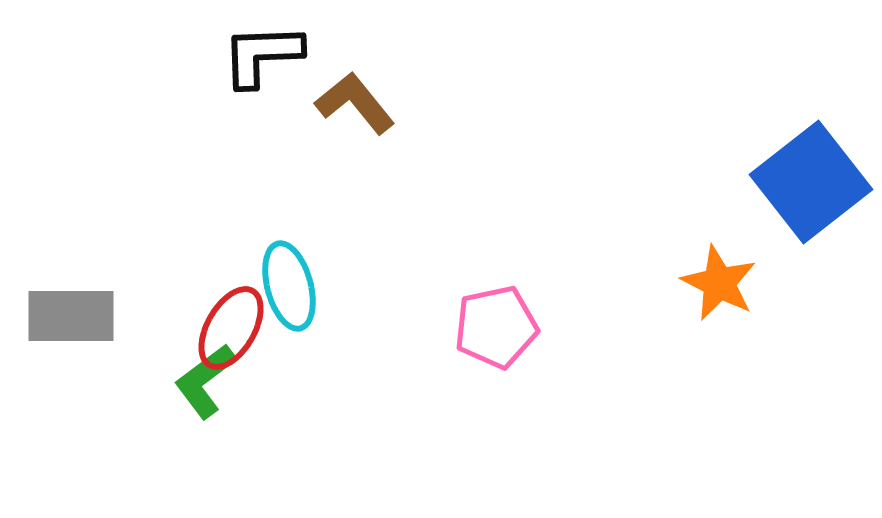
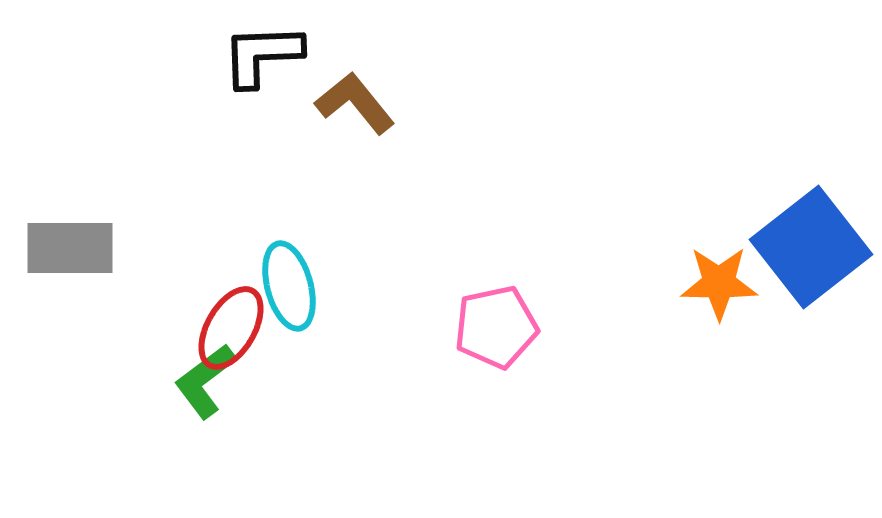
blue square: moved 65 px down
orange star: rotated 26 degrees counterclockwise
gray rectangle: moved 1 px left, 68 px up
